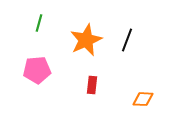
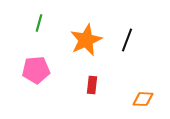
pink pentagon: moved 1 px left
